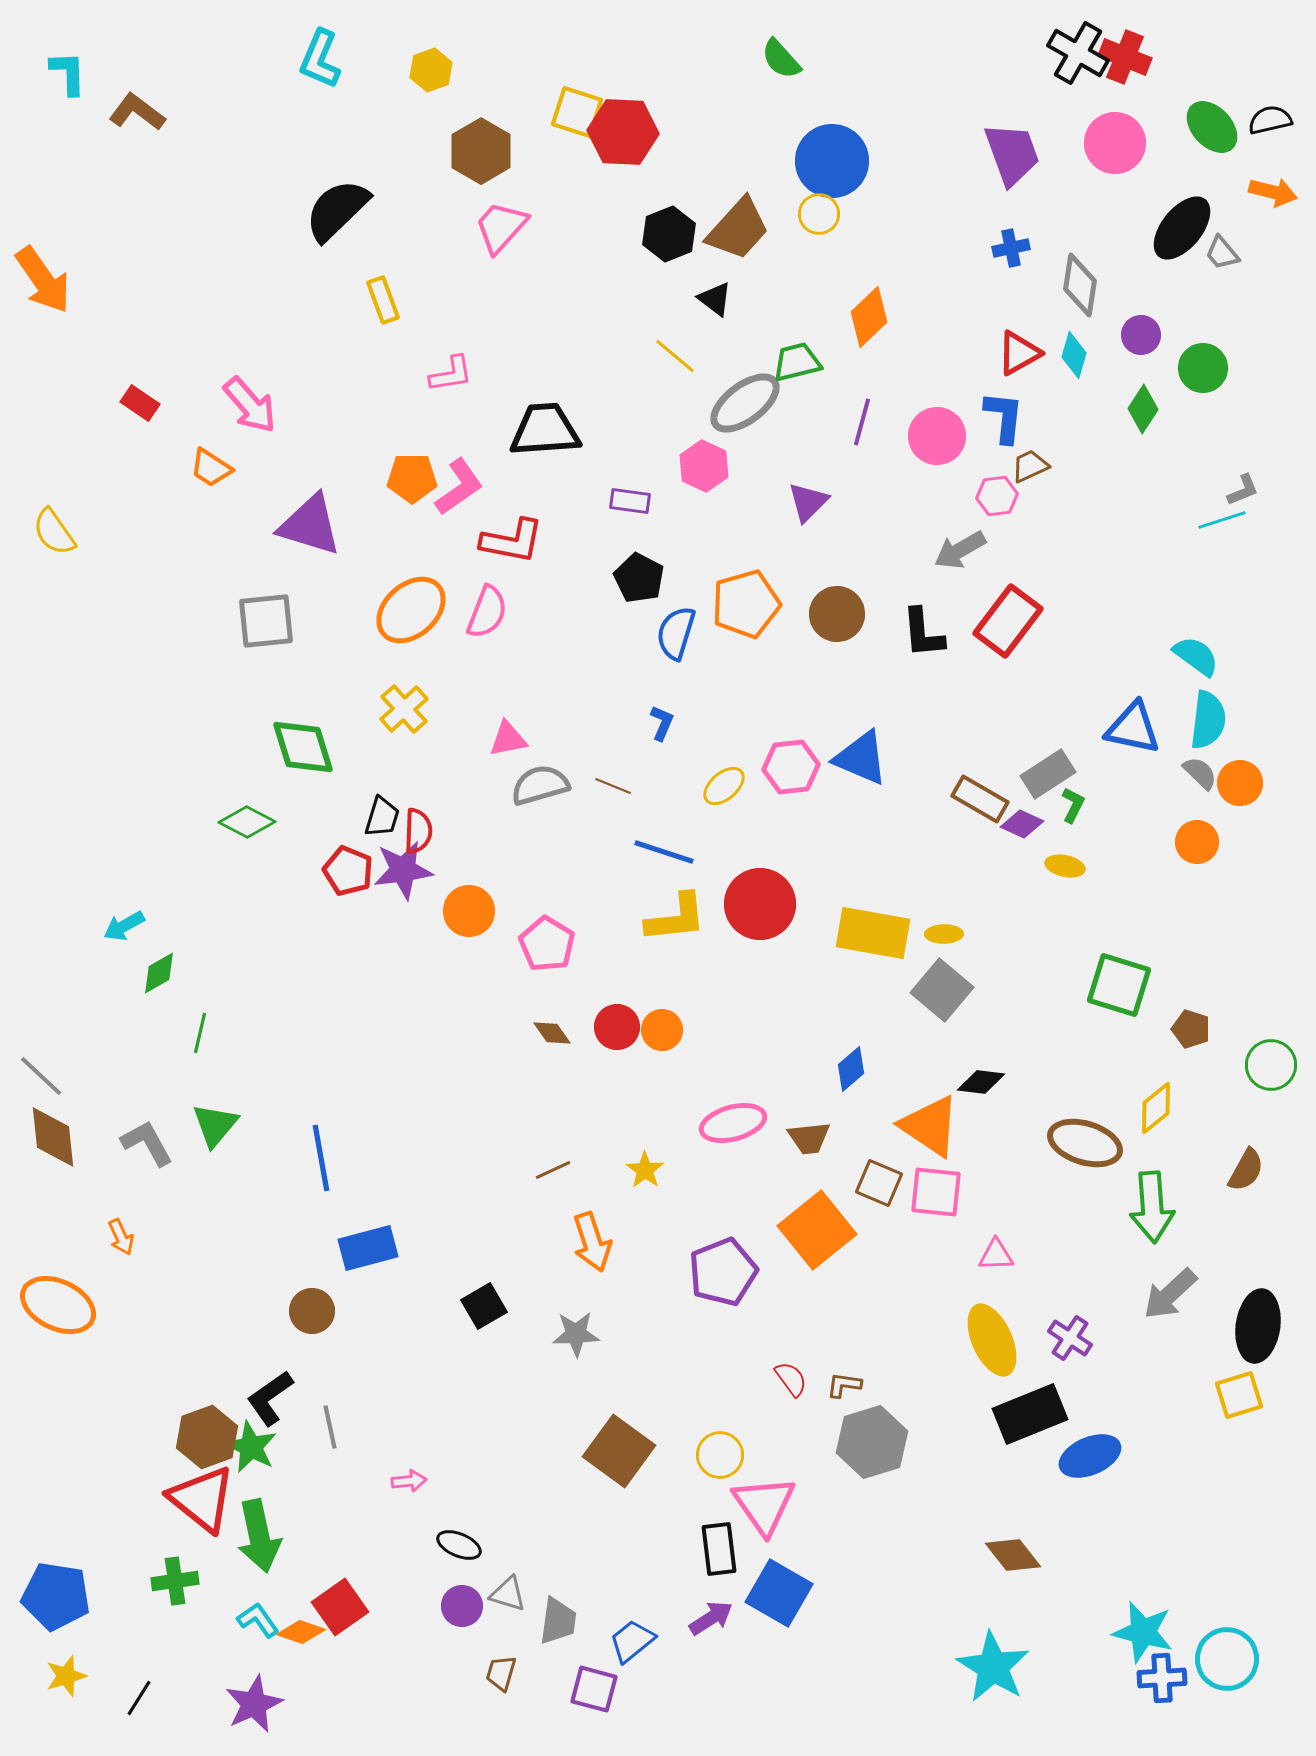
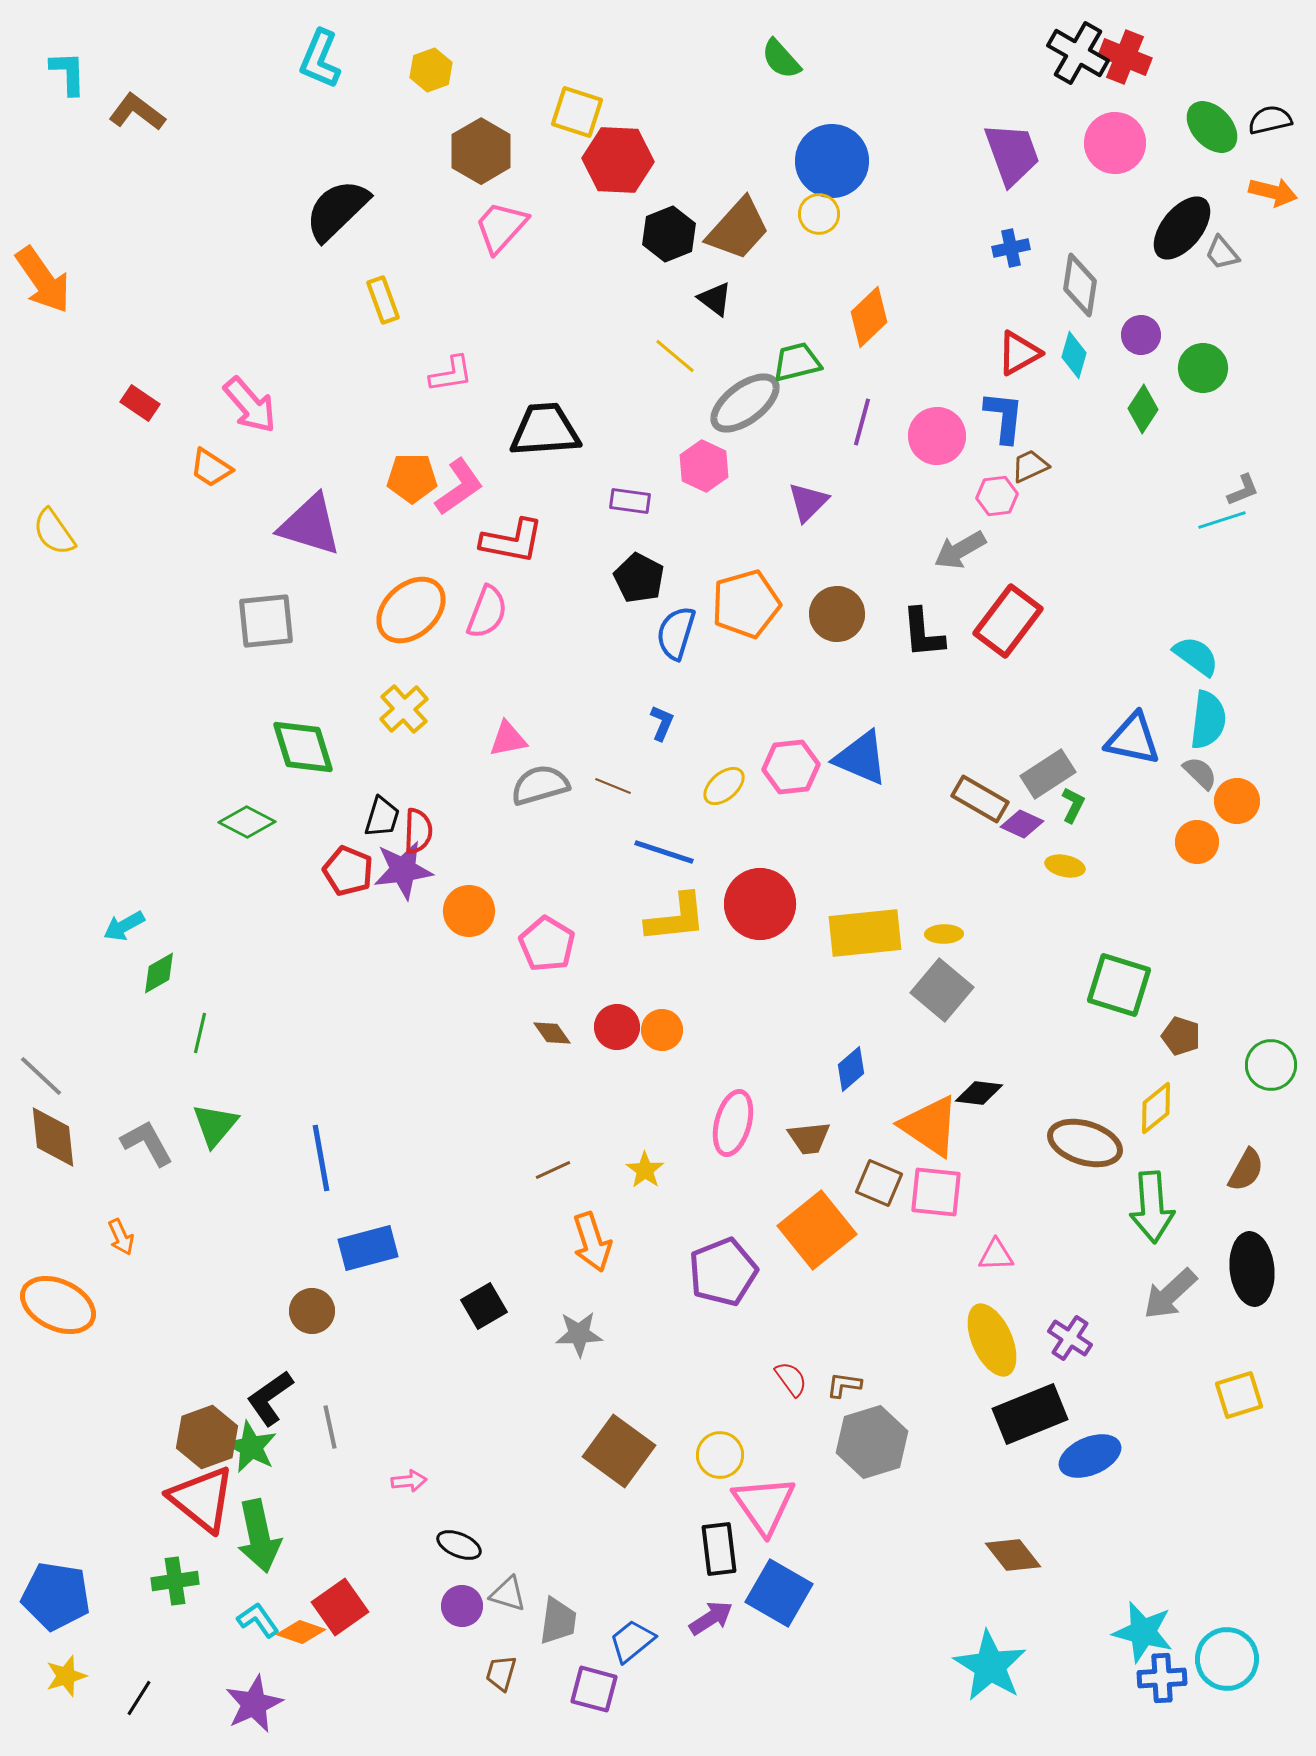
red hexagon at (623, 132): moved 5 px left, 28 px down
blue triangle at (1133, 728): moved 11 px down
orange circle at (1240, 783): moved 3 px left, 18 px down
yellow rectangle at (873, 933): moved 8 px left; rotated 16 degrees counterclockwise
brown pentagon at (1191, 1029): moved 10 px left, 7 px down
black diamond at (981, 1082): moved 2 px left, 11 px down
pink ellipse at (733, 1123): rotated 60 degrees counterclockwise
black ellipse at (1258, 1326): moved 6 px left, 57 px up; rotated 14 degrees counterclockwise
gray star at (576, 1334): moved 3 px right
cyan star at (993, 1667): moved 3 px left, 1 px up
